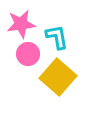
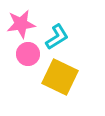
cyan L-shape: rotated 68 degrees clockwise
yellow square: moved 2 px right; rotated 15 degrees counterclockwise
